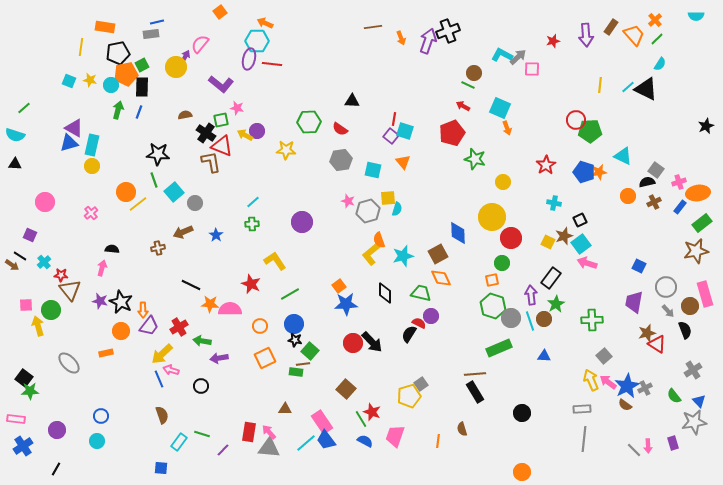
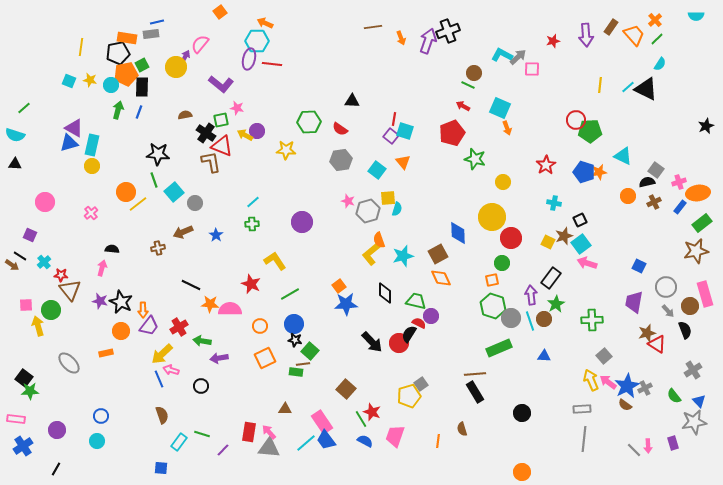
orange rectangle at (105, 27): moved 22 px right, 11 px down
cyan square at (373, 170): moved 4 px right; rotated 24 degrees clockwise
green trapezoid at (421, 293): moved 5 px left, 8 px down
red circle at (353, 343): moved 46 px right
